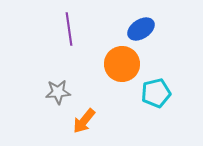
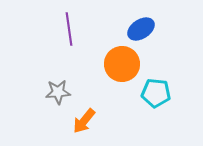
cyan pentagon: rotated 20 degrees clockwise
